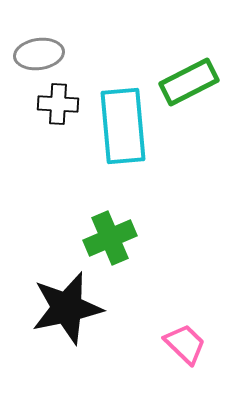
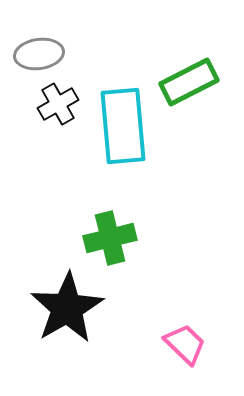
black cross: rotated 33 degrees counterclockwise
green cross: rotated 9 degrees clockwise
black star: rotated 18 degrees counterclockwise
